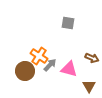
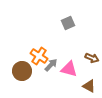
gray square: rotated 32 degrees counterclockwise
gray arrow: moved 1 px right
brown circle: moved 3 px left
brown triangle: rotated 32 degrees counterclockwise
